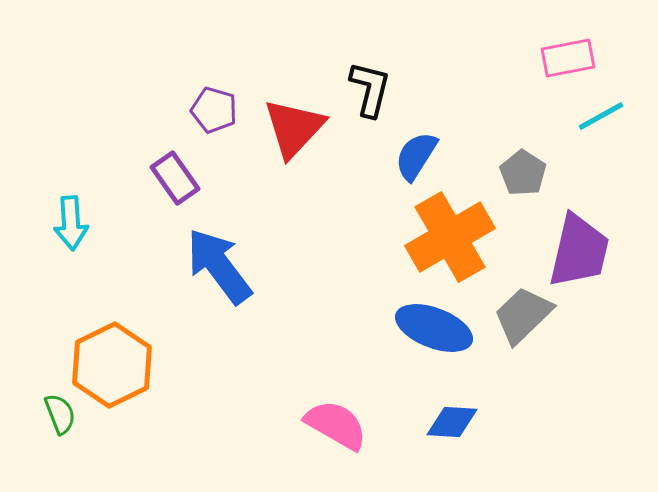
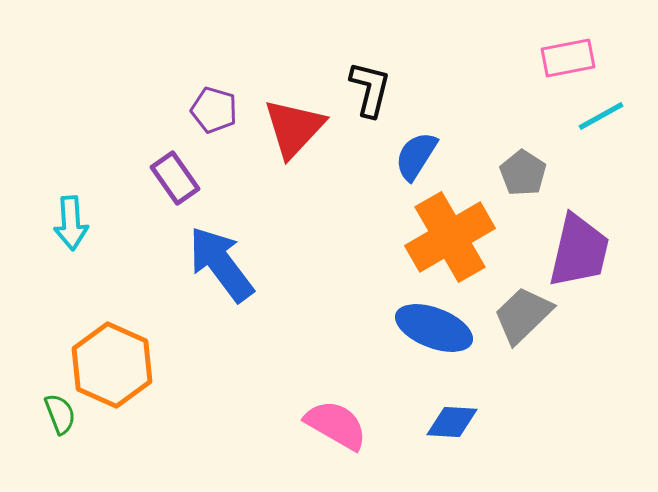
blue arrow: moved 2 px right, 2 px up
orange hexagon: rotated 10 degrees counterclockwise
